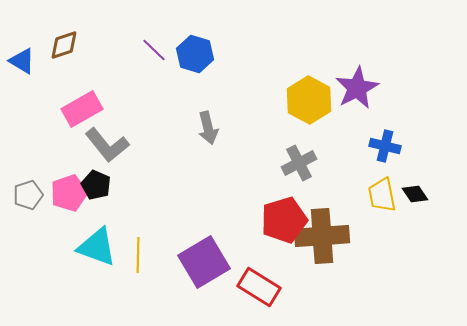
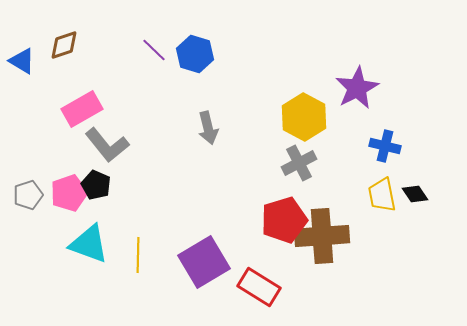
yellow hexagon: moved 5 px left, 17 px down
cyan triangle: moved 8 px left, 3 px up
